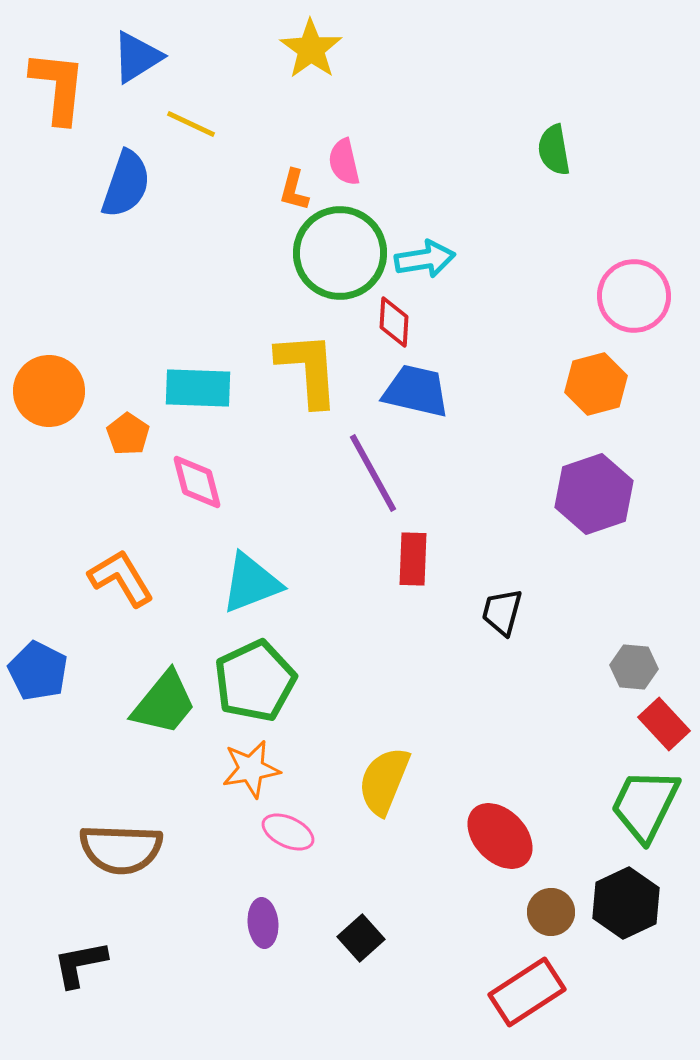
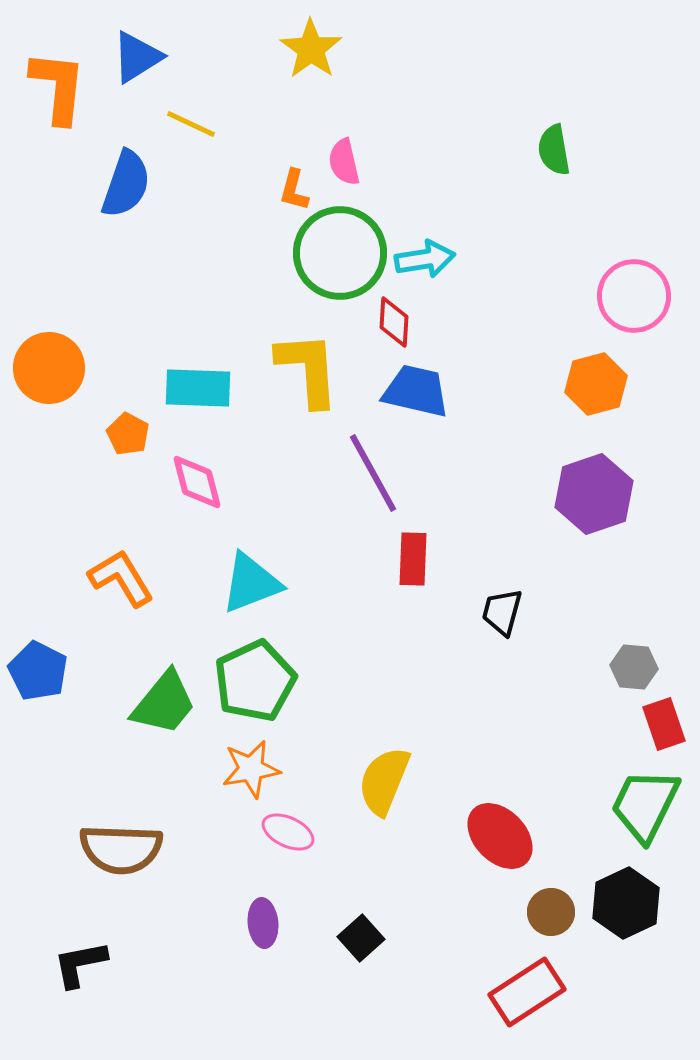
orange circle at (49, 391): moved 23 px up
orange pentagon at (128, 434): rotated 6 degrees counterclockwise
red rectangle at (664, 724): rotated 24 degrees clockwise
